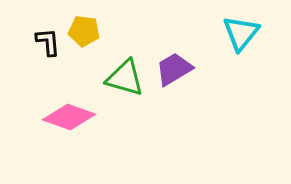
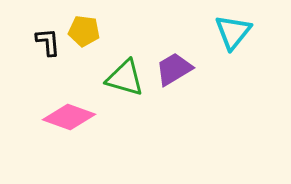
cyan triangle: moved 8 px left, 1 px up
